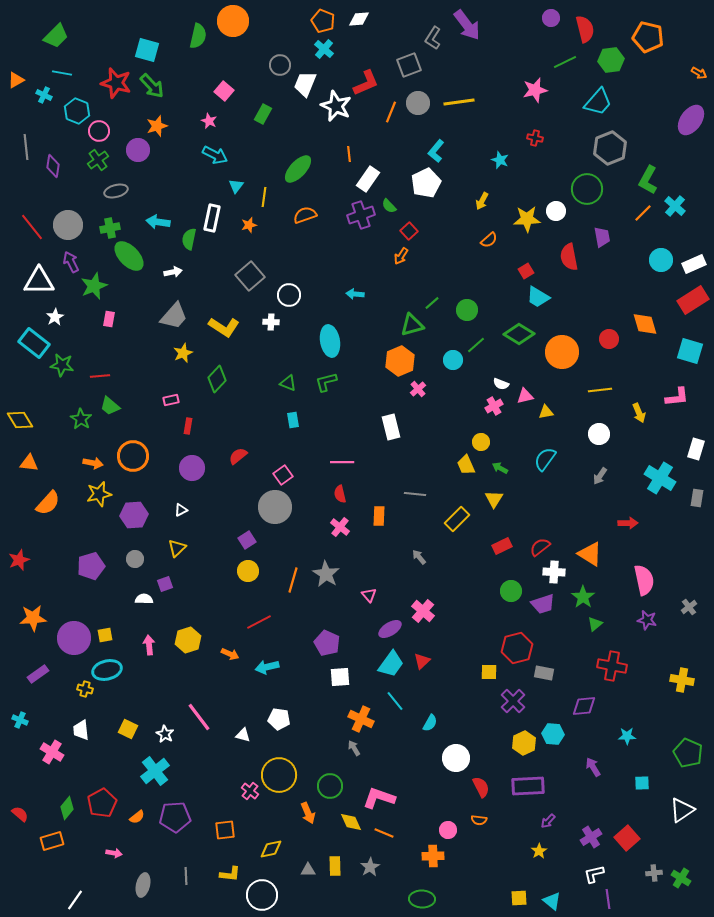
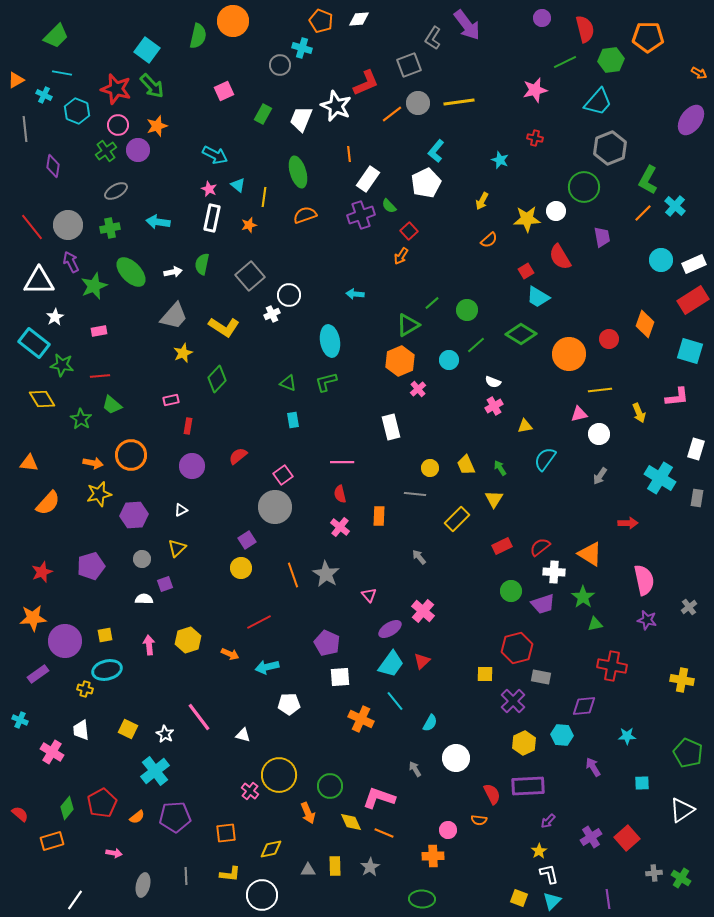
purple circle at (551, 18): moved 9 px left
orange pentagon at (323, 21): moved 2 px left
orange pentagon at (648, 37): rotated 12 degrees counterclockwise
cyan cross at (324, 49): moved 22 px left, 1 px up; rotated 24 degrees counterclockwise
cyan square at (147, 50): rotated 20 degrees clockwise
red star at (116, 83): moved 6 px down
white trapezoid at (305, 84): moved 4 px left, 35 px down
pink square at (224, 91): rotated 24 degrees clockwise
orange line at (391, 112): moved 1 px right, 2 px down; rotated 30 degrees clockwise
pink star at (209, 121): moved 68 px down
pink circle at (99, 131): moved 19 px right, 6 px up
gray line at (26, 147): moved 1 px left, 18 px up
green cross at (98, 160): moved 8 px right, 9 px up
green ellipse at (298, 169): moved 3 px down; rotated 60 degrees counterclockwise
cyan triangle at (236, 186): moved 2 px right, 1 px up; rotated 28 degrees counterclockwise
green circle at (587, 189): moved 3 px left, 2 px up
gray ellipse at (116, 191): rotated 15 degrees counterclockwise
green semicircle at (189, 239): moved 13 px right, 25 px down
green ellipse at (129, 256): moved 2 px right, 16 px down
red semicircle at (569, 257): moved 9 px left; rotated 20 degrees counterclockwise
pink rectangle at (109, 319): moved 10 px left, 12 px down; rotated 70 degrees clockwise
white cross at (271, 322): moved 1 px right, 8 px up; rotated 28 degrees counterclockwise
orange diamond at (645, 324): rotated 36 degrees clockwise
green triangle at (412, 325): moved 4 px left; rotated 15 degrees counterclockwise
green diamond at (519, 334): moved 2 px right
orange circle at (562, 352): moved 7 px right, 2 px down
cyan circle at (453, 360): moved 4 px left
white semicircle at (501, 384): moved 8 px left, 2 px up
pink triangle at (525, 396): moved 54 px right, 18 px down
green trapezoid at (110, 406): moved 2 px right, 1 px up
yellow triangle at (546, 412): moved 21 px left, 14 px down
yellow diamond at (20, 420): moved 22 px right, 21 px up
yellow circle at (481, 442): moved 51 px left, 26 px down
orange circle at (133, 456): moved 2 px left, 1 px up
purple circle at (192, 468): moved 2 px up
green arrow at (500, 468): rotated 28 degrees clockwise
gray circle at (135, 559): moved 7 px right
red star at (19, 560): moved 23 px right, 12 px down
yellow circle at (248, 571): moved 7 px left, 3 px up
orange line at (293, 580): moved 5 px up; rotated 35 degrees counterclockwise
green triangle at (595, 624): rotated 28 degrees clockwise
purple circle at (74, 638): moved 9 px left, 3 px down
yellow square at (489, 672): moved 4 px left, 2 px down
gray rectangle at (544, 673): moved 3 px left, 4 px down
white pentagon at (279, 719): moved 10 px right, 15 px up; rotated 10 degrees counterclockwise
cyan hexagon at (553, 734): moved 9 px right, 1 px down
gray arrow at (354, 748): moved 61 px right, 21 px down
red semicircle at (481, 787): moved 11 px right, 7 px down
orange square at (225, 830): moved 1 px right, 3 px down
white L-shape at (594, 874): moved 45 px left; rotated 90 degrees clockwise
yellow square at (519, 898): rotated 24 degrees clockwise
cyan triangle at (552, 901): rotated 36 degrees clockwise
